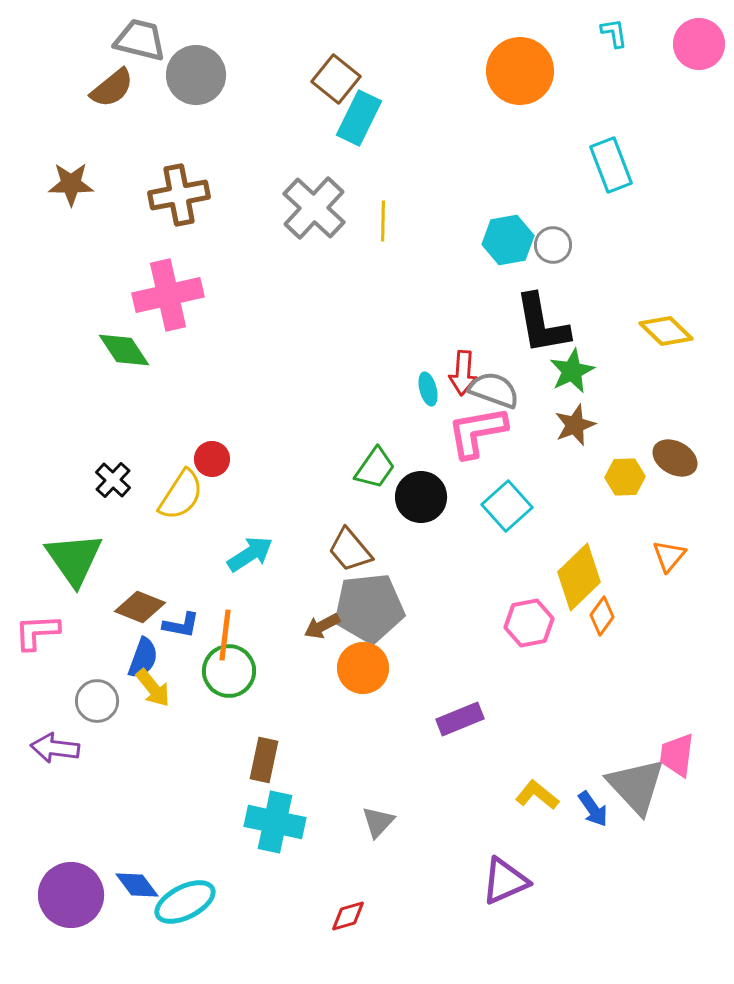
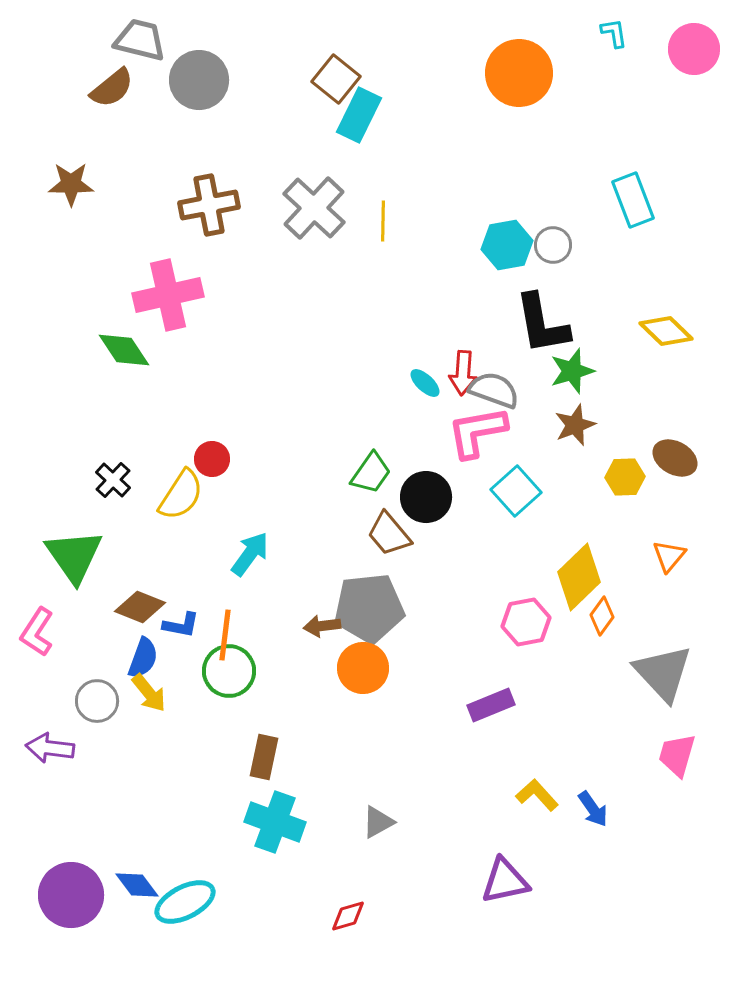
pink circle at (699, 44): moved 5 px left, 5 px down
orange circle at (520, 71): moved 1 px left, 2 px down
gray circle at (196, 75): moved 3 px right, 5 px down
cyan rectangle at (359, 118): moved 3 px up
cyan rectangle at (611, 165): moved 22 px right, 35 px down
brown cross at (179, 195): moved 30 px right, 10 px down
cyan hexagon at (508, 240): moved 1 px left, 5 px down
green star at (572, 371): rotated 9 degrees clockwise
cyan ellipse at (428, 389): moved 3 px left, 6 px up; rotated 32 degrees counterclockwise
green trapezoid at (375, 468): moved 4 px left, 5 px down
black circle at (421, 497): moved 5 px right
cyan square at (507, 506): moved 9 px right, 15 px up
brown trapezoid at (350, 550): moved 39 px right, 16 px up
cyan arrow at (250, 554): rotated 21 degrees counterclockwise
green triangle at (74, 559): moved 3 px up
pink hexagon at (529, 623): moved 3 px left, 1 px up
brown arrow at (322, 626): rotated 21 degrees clockwise
pink L-shape at (37, 632): rotated 54 degrees counterclockwise
yellow arrow at (153, 688): moved 4 px left, 5 px down
purple rectangle at (460, 719): moved 31 px right, 14 px up
purple arrow at (55, 748): moved 5 px left
pink trapezoid at (677, 755): rotated 9 degrees clockwise
brown rectangle at (264, 760): moved 3 px up
gray triangle at (636, 786): moved 27 px right, 113 px up
yellow L-shape at (537, 795): rotated 9 degrees clockwise
cyan cross at (275, 822): rotated 8 degrees clockwise
gray triangle at (378, 822): rotated 18 degrees clockwise
purple triangle at (505, 881): rotated 12 degrees clockwise
